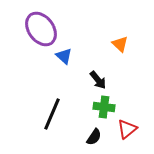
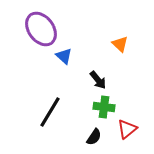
black line: moved 2 px left, 2 px up; rotated 8 degrees clockwise
